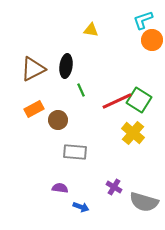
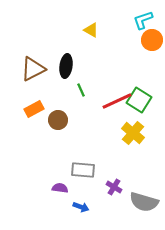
yellow triangle: rotated 21 degrees clockwise
gray rectangle: moved 8 px right, 18 px down
